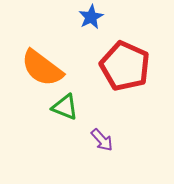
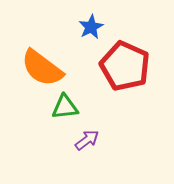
blue star: moved 10 px down
green triangle: rotated 28 degrees counterclockwise
purple arrow: moved 15 px left; rotated 85 degrees counterclockwise
